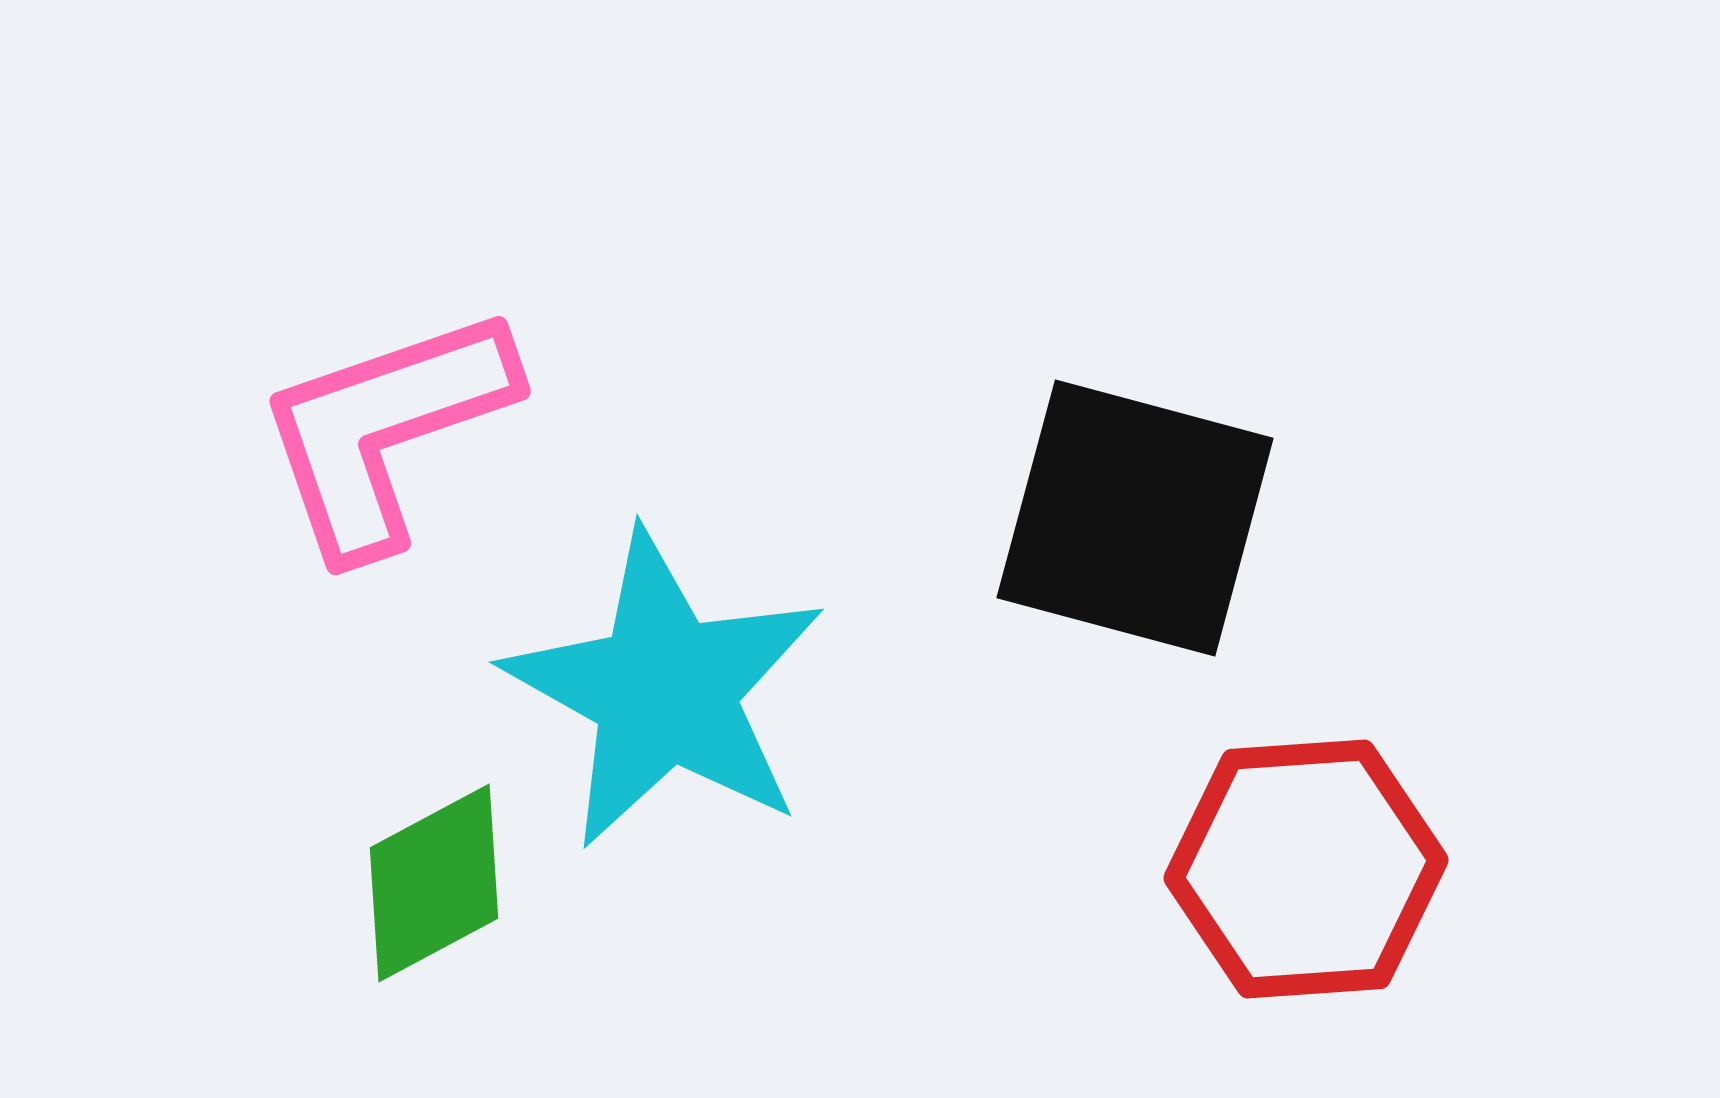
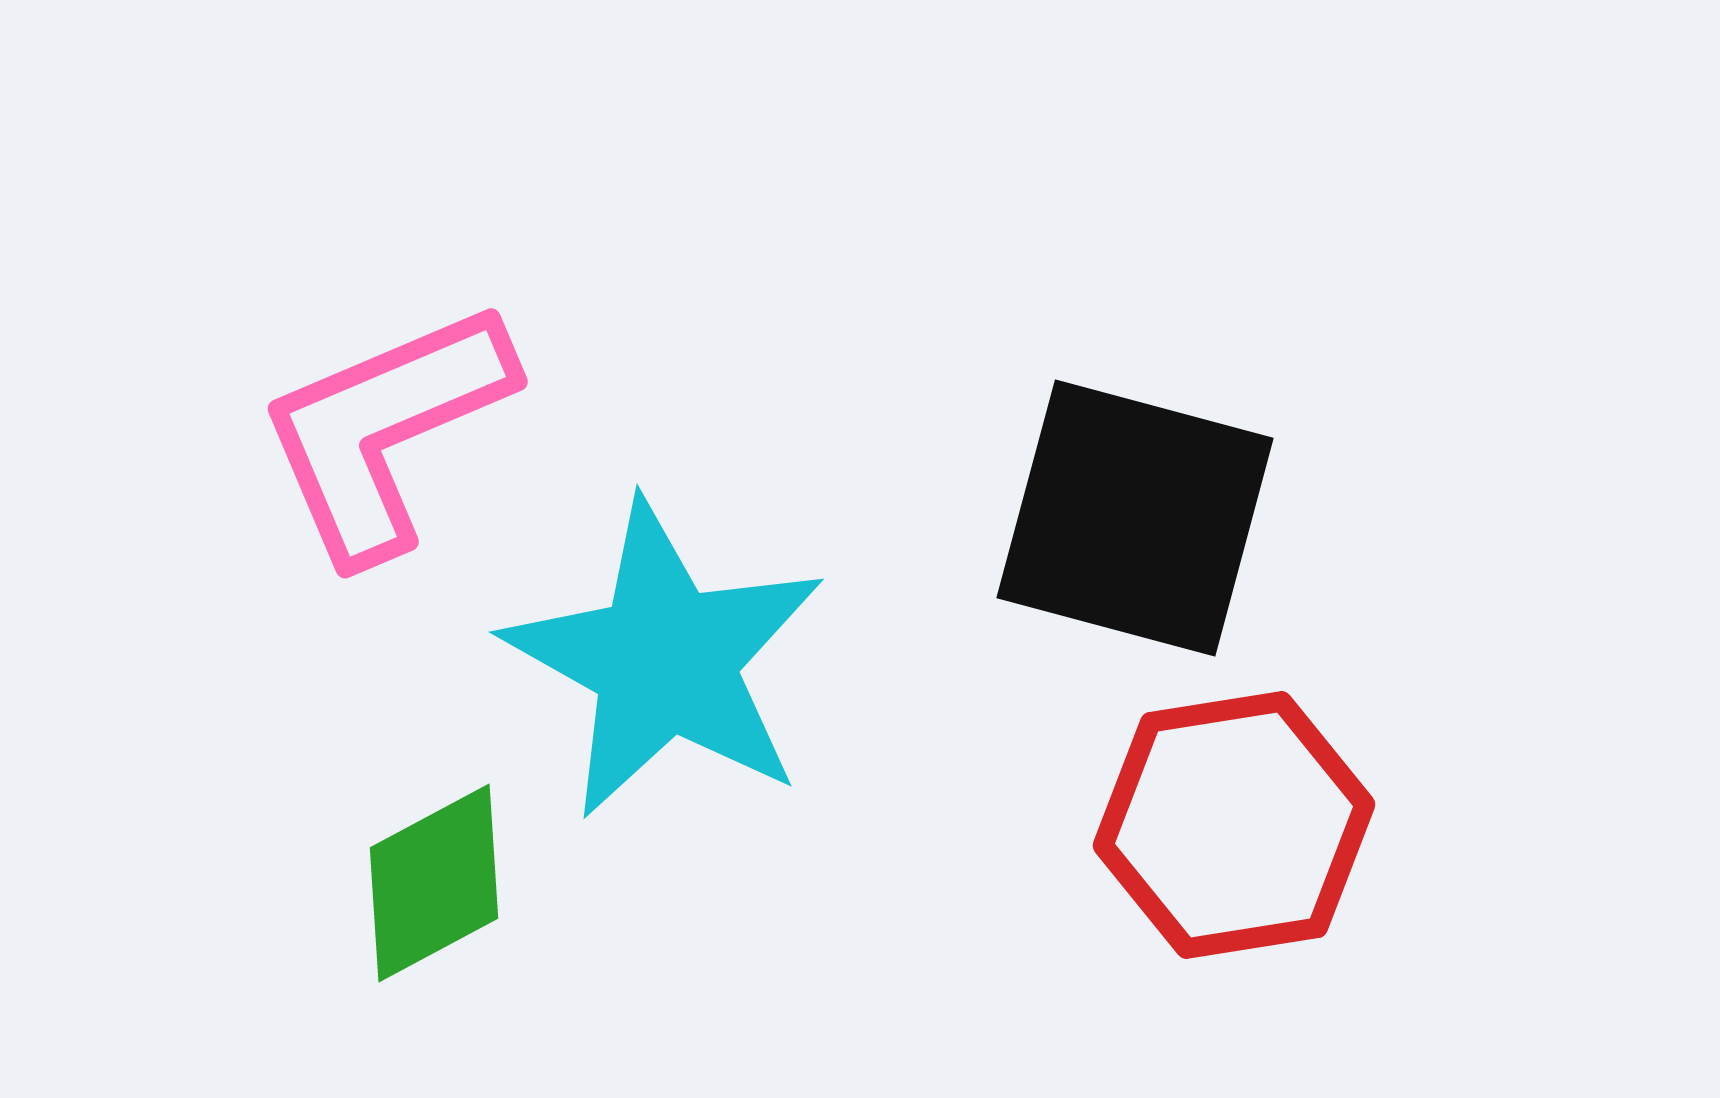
pink L-shape: rotated 4 degrees counterclockwise
cyan star: moved 30 px up
red hexagon: moved 72 px left, 44 px up; rotated 5 degrees counterclockwise
